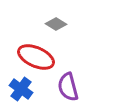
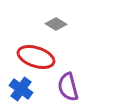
red ellipse: rotated 6 degrees counterclockwise
